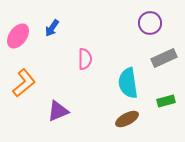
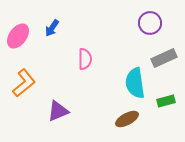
cyan semicircle: moved 7 px right
